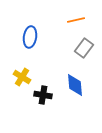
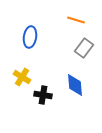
orange line: rotated 30 degrees clockwise
